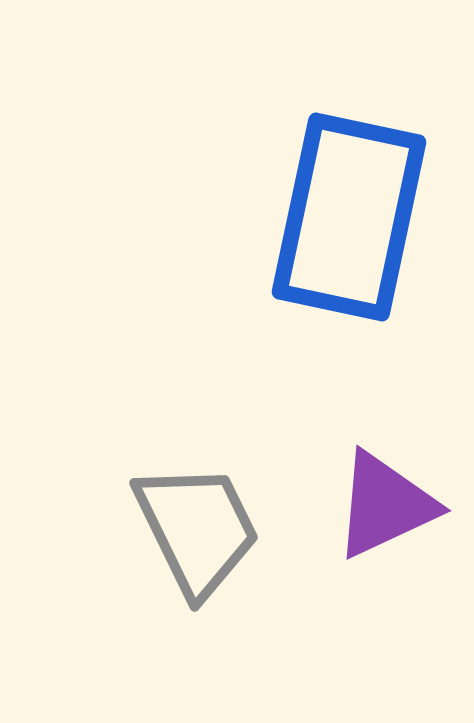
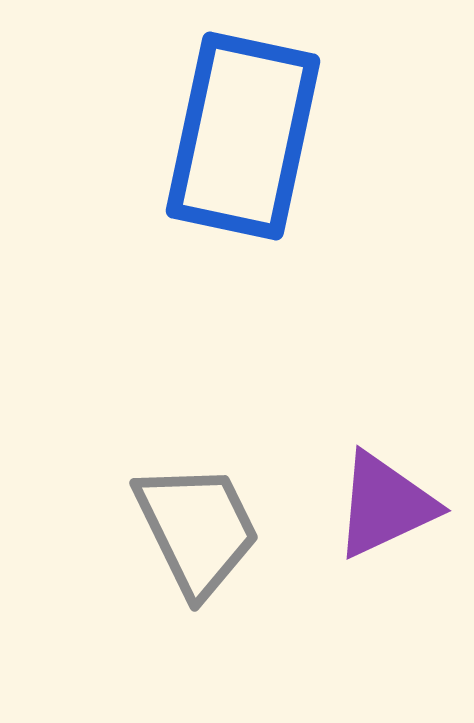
blue rectangle: moved 106 px left, 81 px up
